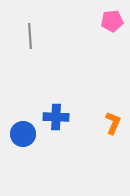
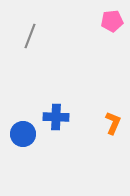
gray line: rotated 25 degrees clockwise
